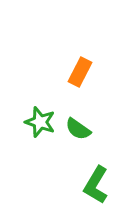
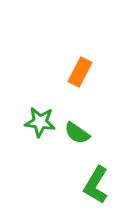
green star: rotated 12 degrees counterclockwise
green semicircle: moved 1 px left, 4 px down
